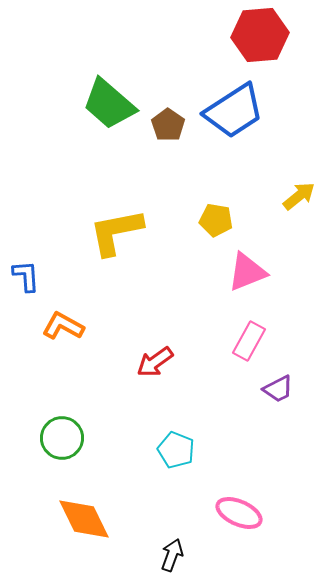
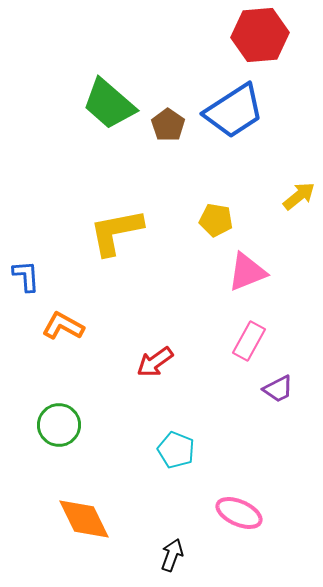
green circle: moved 3 px left, 13 px up
